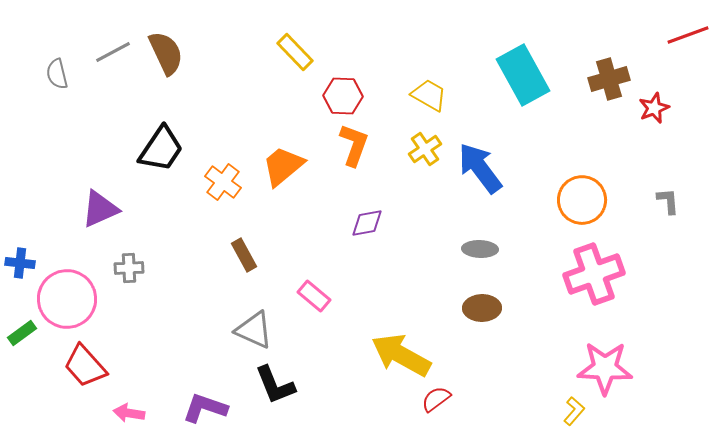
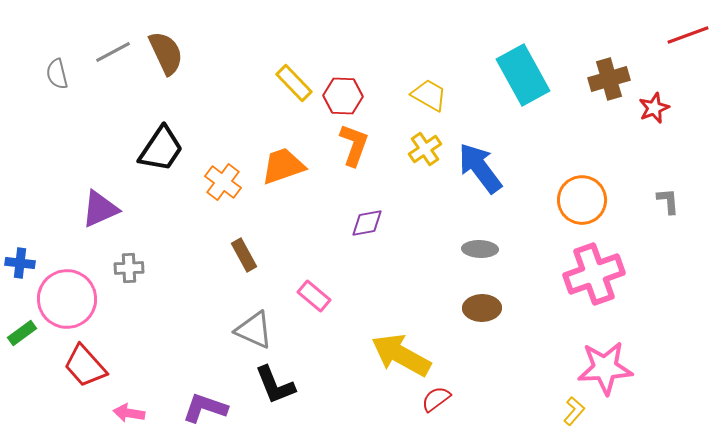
yellow rectangle: moved 1 px left, 31 px down
orange trapezoid: rotated 21 degrees clockwise
pink star: rotated 6 degrees counterclockwise
